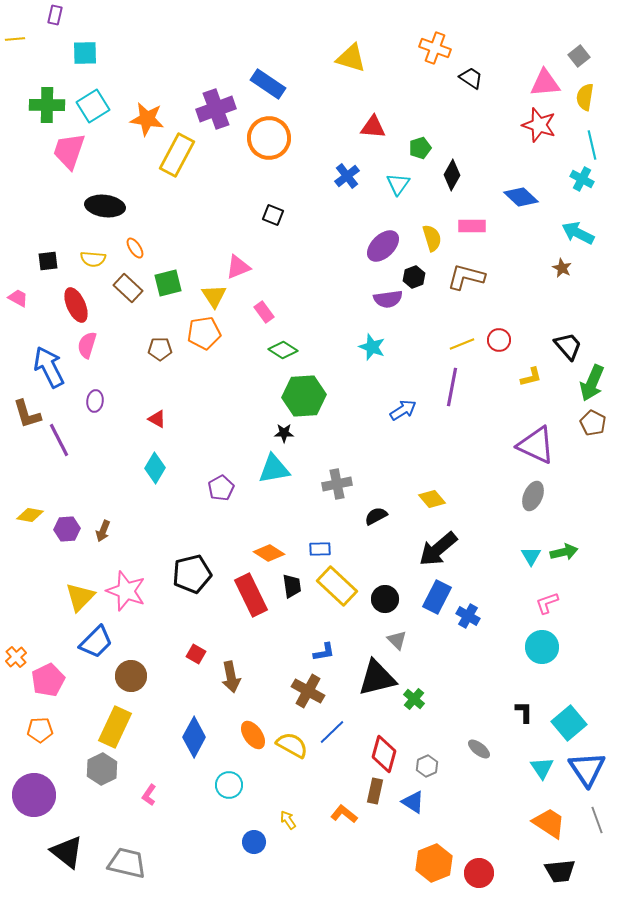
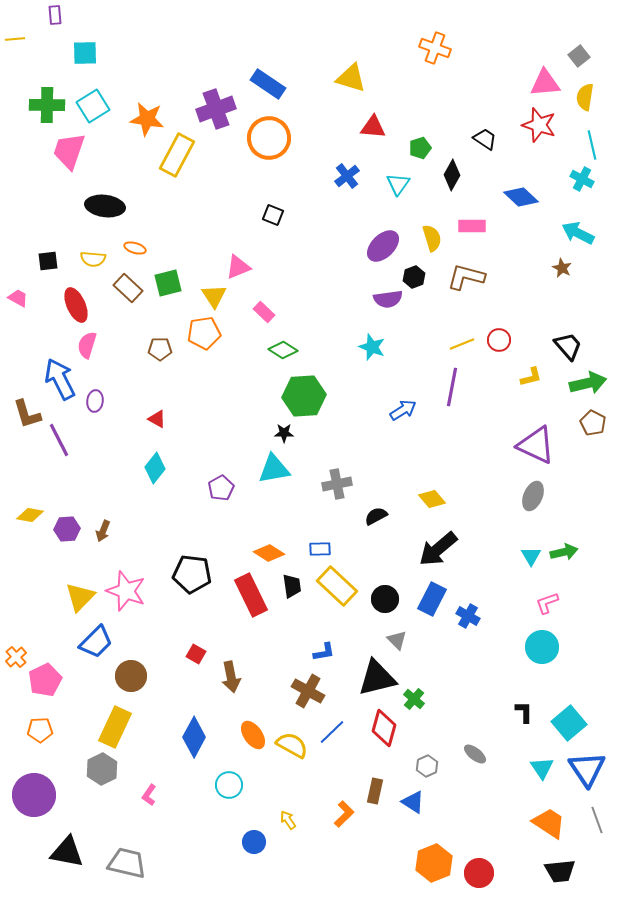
purple rectangle at (55, 15): rotated 18 degrees counterclockwise
yellow triangle at (351, 58): moved 20 px down
black trapezoid at (471, 78): moved 14 px right, 61 px down
orange ellipse at (135, 248): rotated 40 degrees counterclockwise
pink rectangle at (264, 312): rotated 10 degrees counterclockwise
blue arrow at (49, 367): moved 11 px right, 12 px down
green arrow at (592, 383): moved 4 px left; rotated 126 degrees counterclockwise
cyan diamond at (155, 468): rotated 8 degrees clockwise
black pentagon at (192, 574): rotated 21 degrees clockwise
blue rectangle at (437, 597): moved 5 px left, 2 px down
pink pentagon at (48, 680): moved 3 px left
gray ellipse at (479, 749): moved 4 px left, 5 px down
red diamond at (384, 754): moved 26 px up
orange L-shape at (344, 814): rotated 96 degrees clockwise
black triangle at (67, 852): rotated 27 degrees counterclockwise
